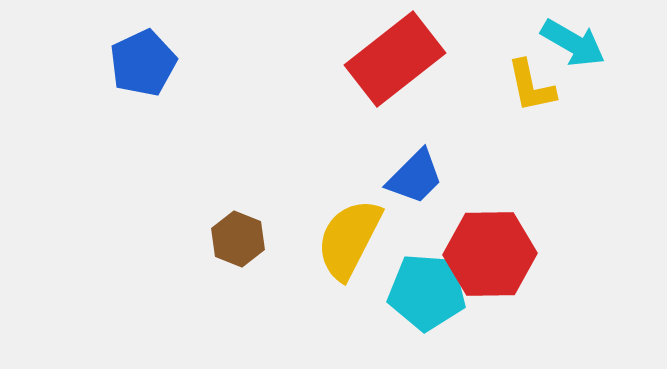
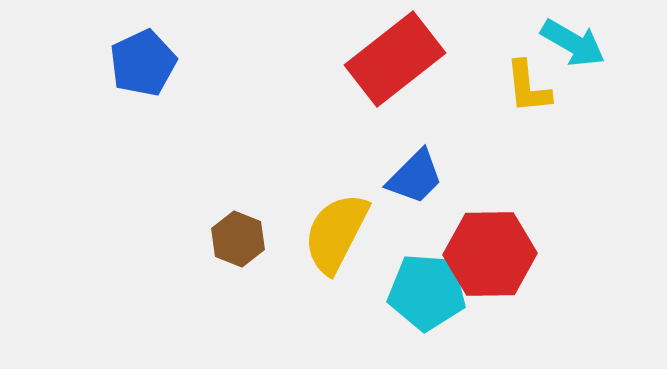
yellow L-shape: moved 3 px left, 1 px down; rotated 6 degrees clockwise
yellow semicircle: moved 13 px left, 6 px up
